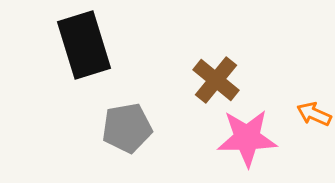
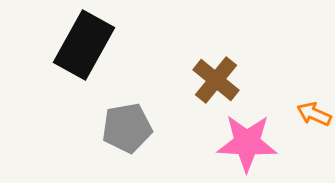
black rectangle: rotated 46 degrees clockwise
pink star: moved 5 px down; rotated 4 degrees clockwise
